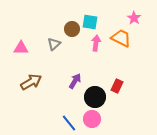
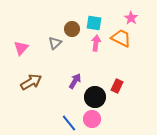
pink star: moved 3 px left
cyan square: moved 4 px right, 1 px down
gray triangle: moved 1 px right, 1 px up
pink triangle: rotated 49 degrees counterclockwise
